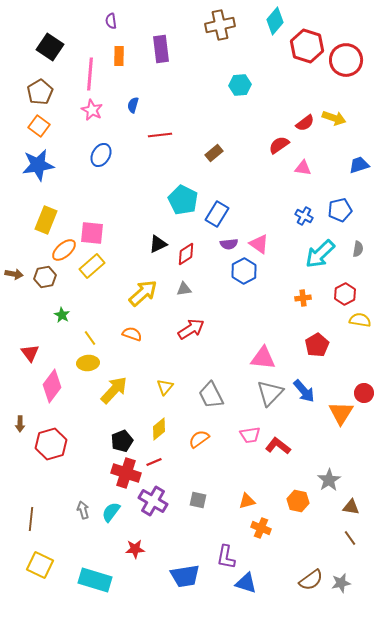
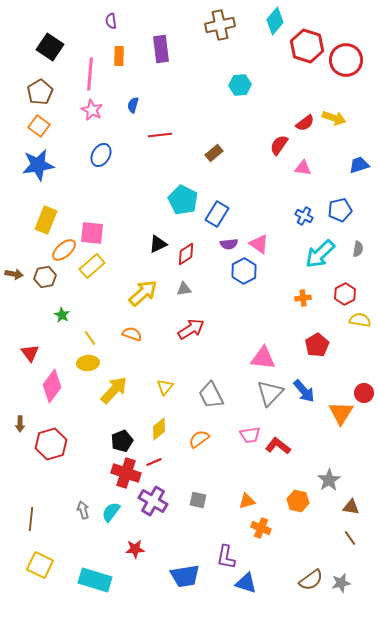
red semicircle at (279, 145): rotated 20 degrees counterclockwise
